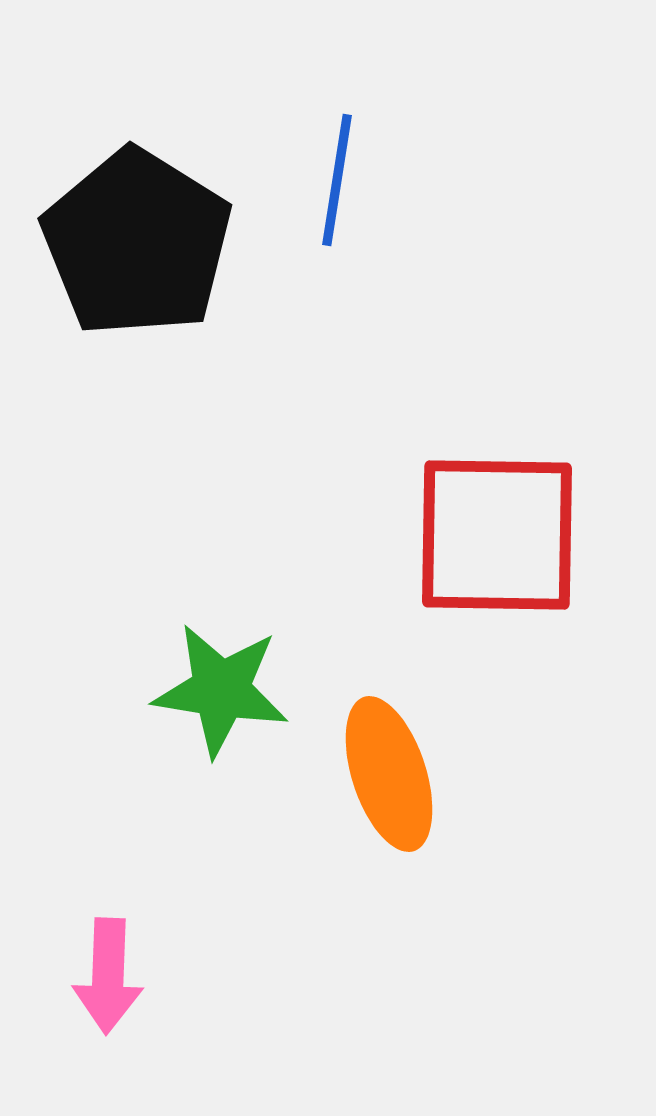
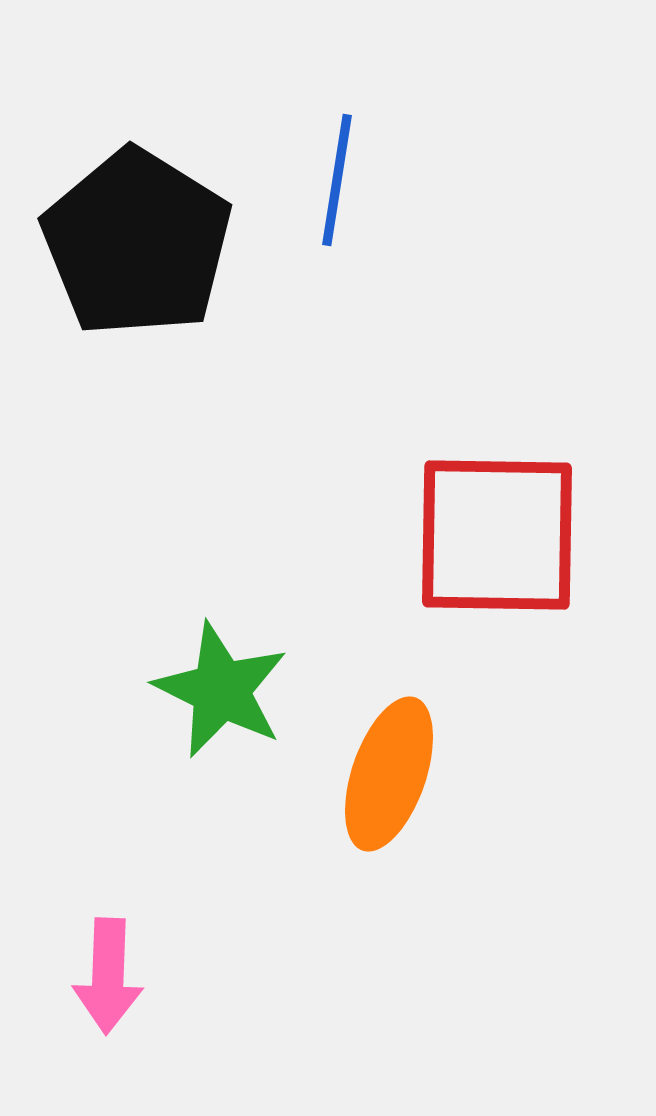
green star: rotated 17 degrees clockwise
orange ellipse: rotated 37 degrees clockwise
